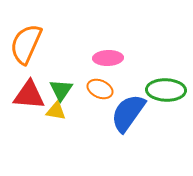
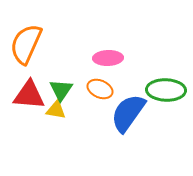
yellow triangle: moved 1 px up
